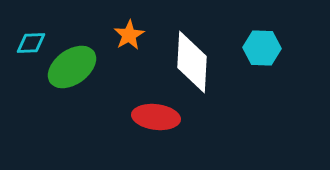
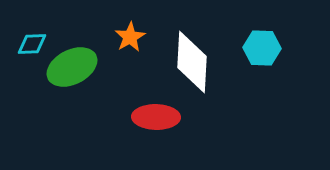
orange star: moved 1 px right, 2 px down
cyan diamond: moved 1 px right, 1 px down
green ellipse: rotated 9 degrees clockwise
red ellipse: rotated 6 degrees counterclockwise
